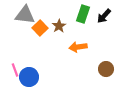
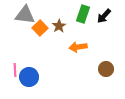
pink line: rotated 16 degrees clockwise
